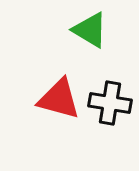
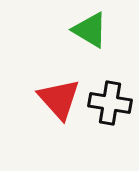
red triangle: rotated 33 degrees clockwise
